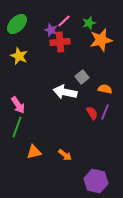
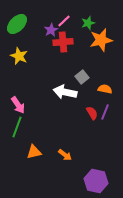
green star: moved 1 px left
purple star: rotated 24 degrees clockwise
red cross: moved 3 px right
